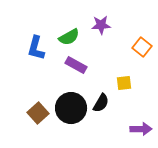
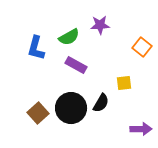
purple star: moved 1 px left
